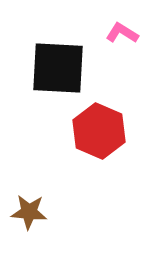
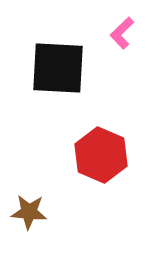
pink L-shape: rotated 76 degrees counterclockwise
red hexagon: moved 2 px right, 24 px down
